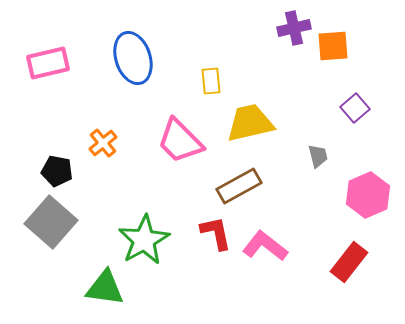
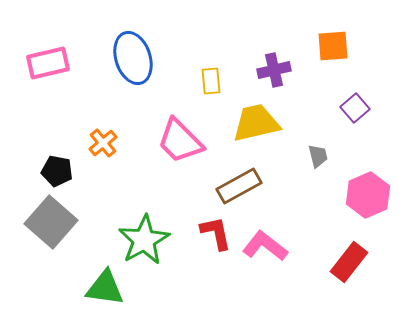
purple cross: moved 20 px left, 42 px down
yellow trapezoid: moved 6 px right
